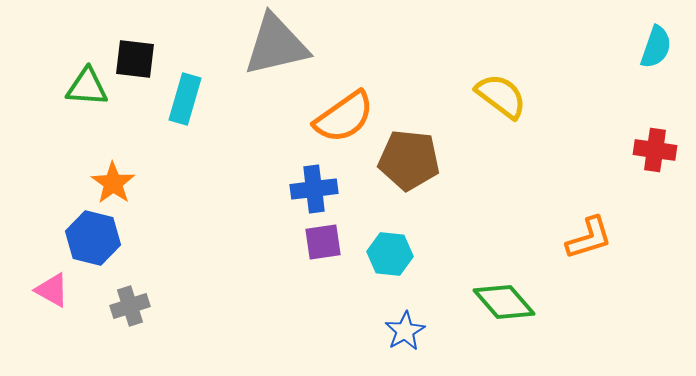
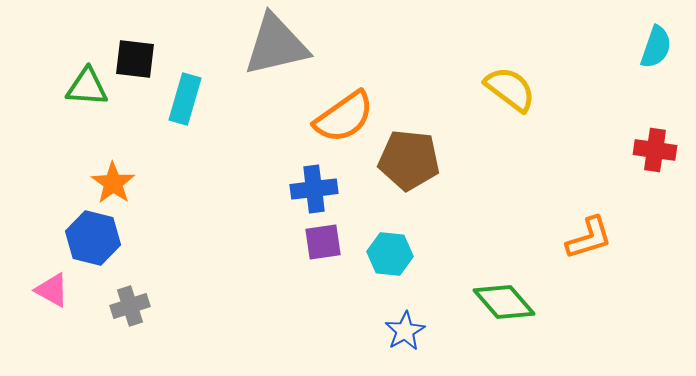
yellow semicircle: moved 9 px right, 7 px up
